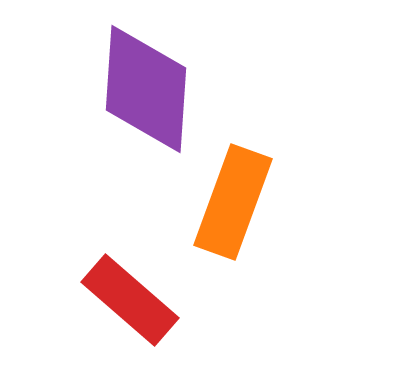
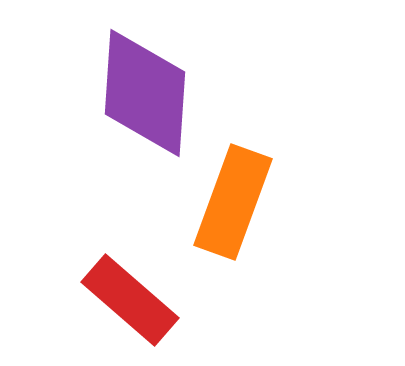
purple diamond: moved 1 px left, 4 px down
